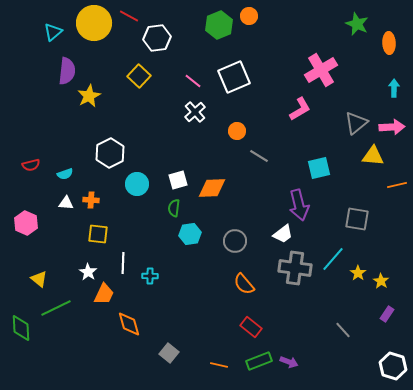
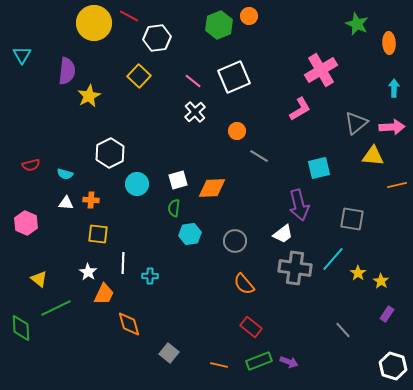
cyan triangle at (53, 32): moved 31 px left, 23 px down; rotated 18 degrees counterclockwise
cyan semicircle at (65, 174): rotated 35 degrees clockwise
gray square at (357, 219): moved 5 px left
